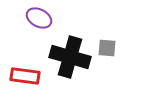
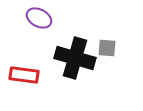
black cross: moved 5 px right, 1 px down
red rectangle: moved 1 px left, 1 px up
